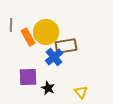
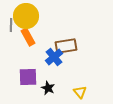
yellow circle: moved 20 px left, 16 px up
yellow triangle: moved 1 px left
